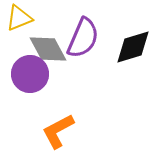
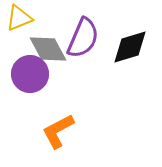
black diamond: moved 3 px left
